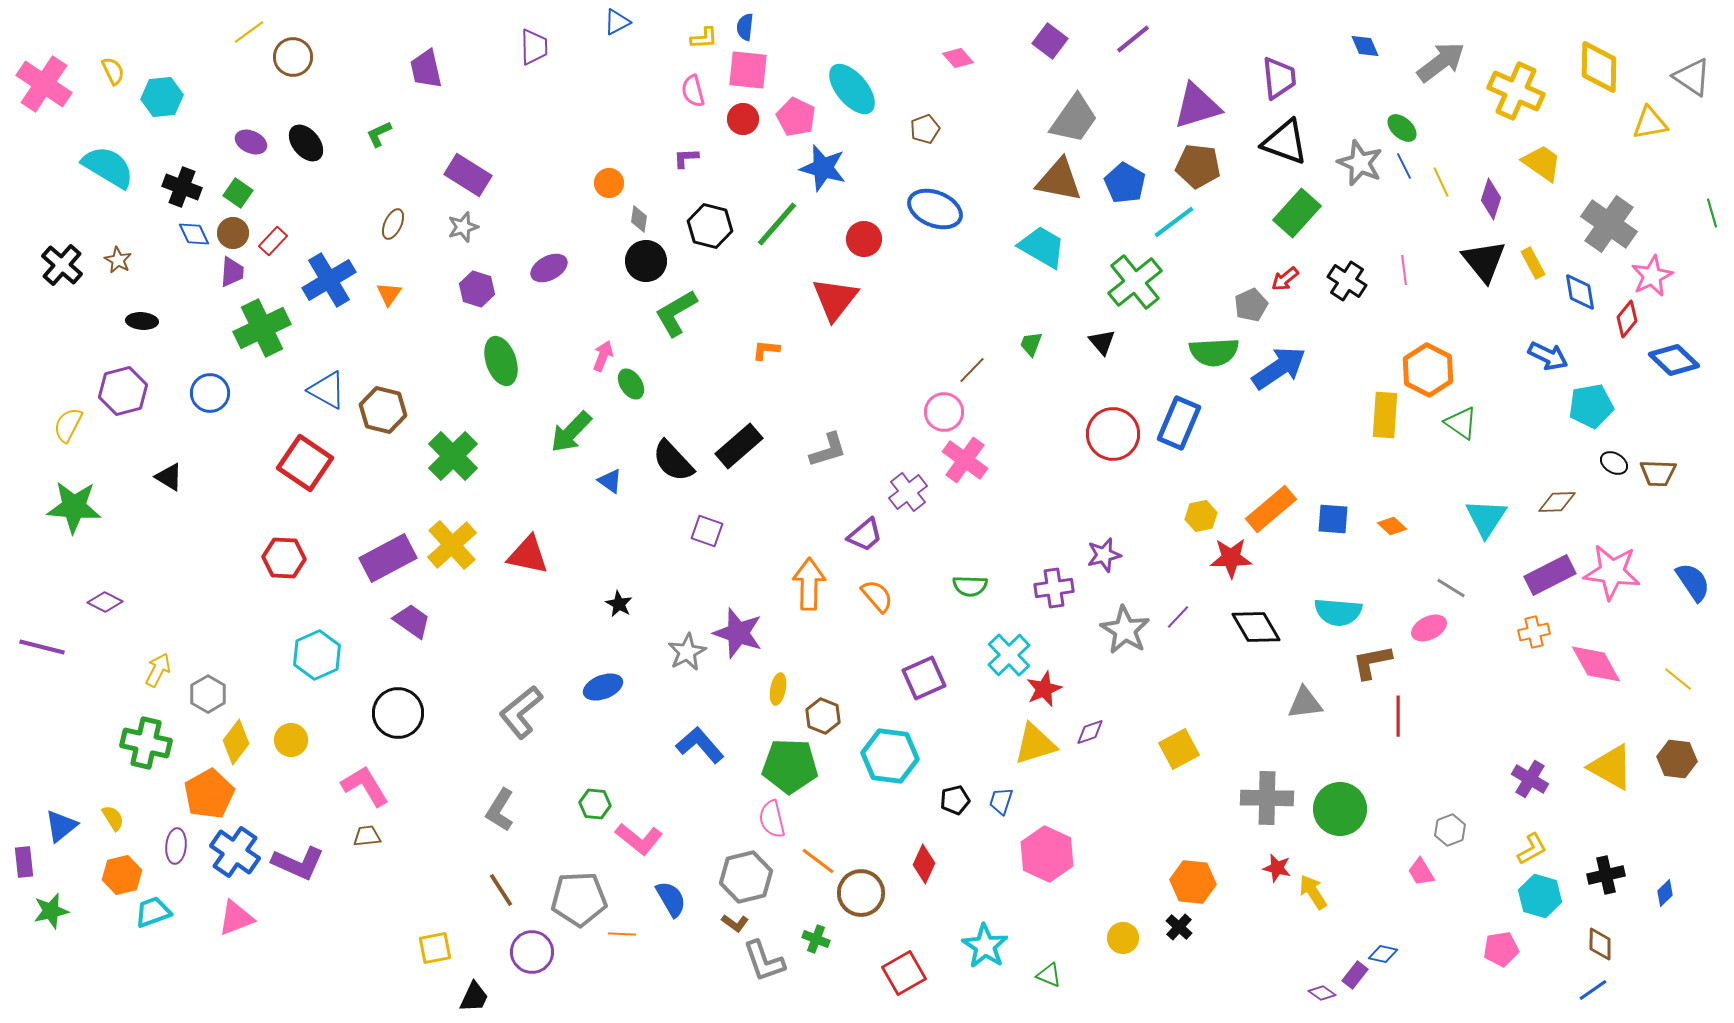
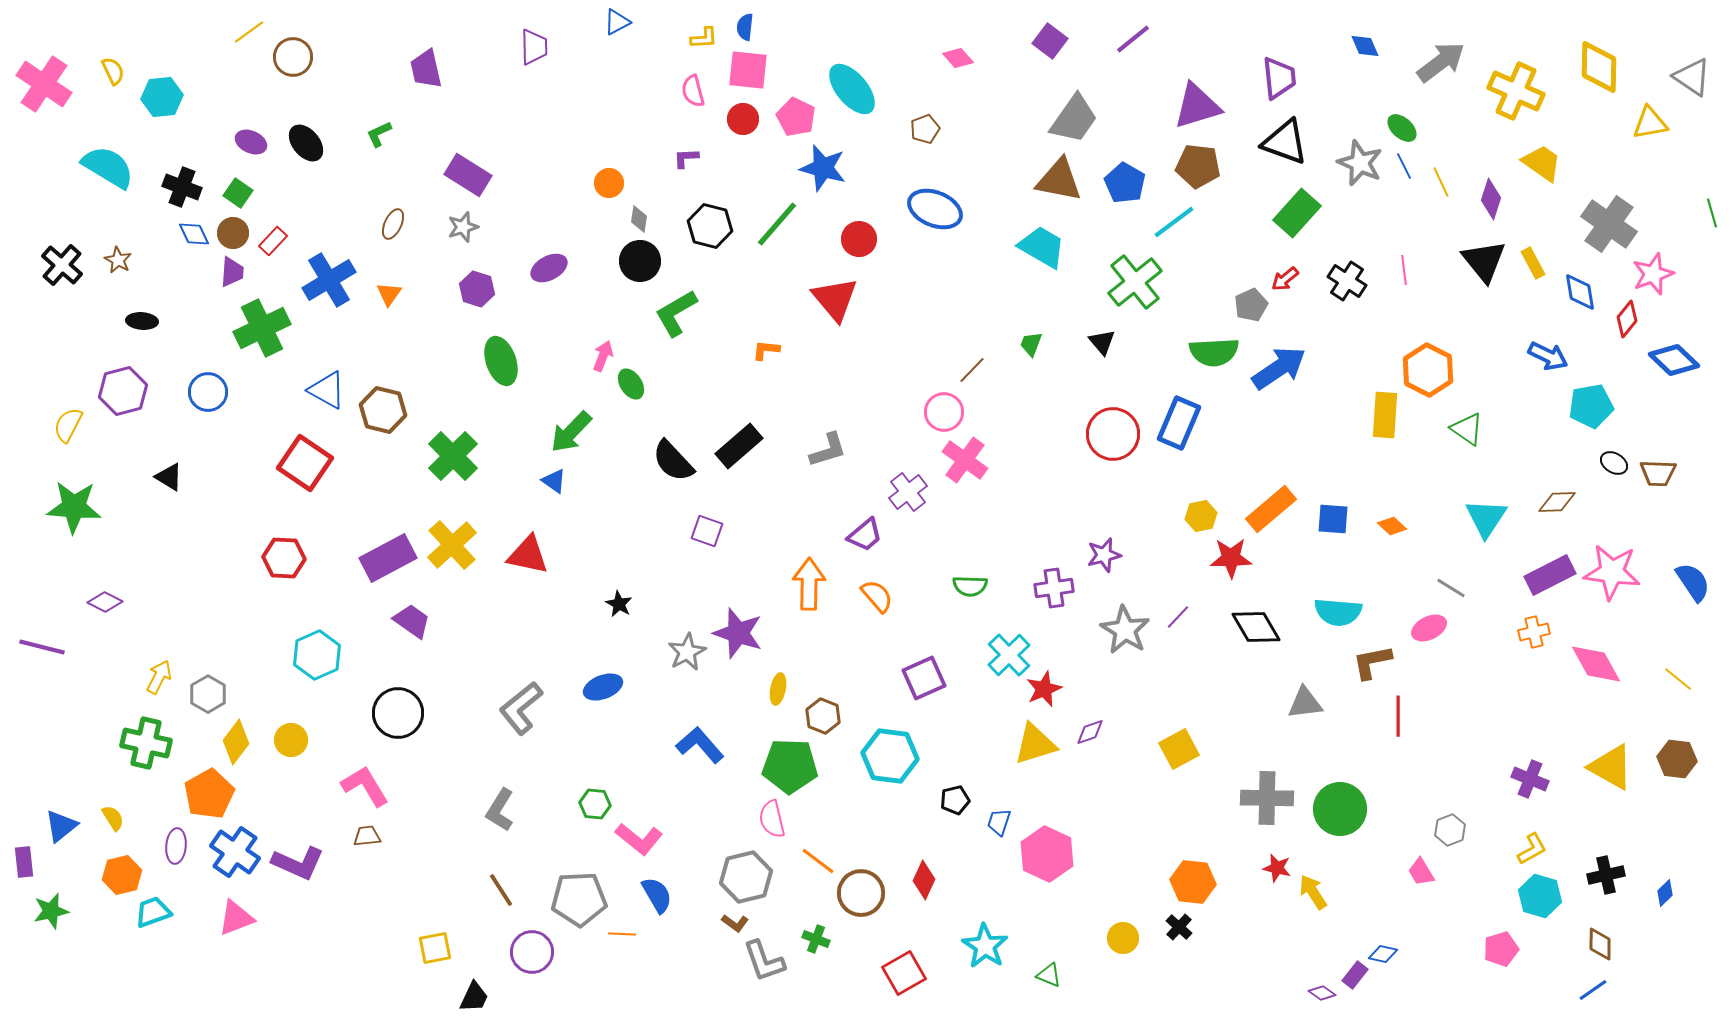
red circle at (864, 239): moved 5 px left
black circle at (646, 261): moved 6 px left
pink star at (1652, 276): moved 1 px right, 2 px up; rotated 6 degrees clockwise
red triangle at (835, 299): rotated 18 degrees counterclockwise
blue circle at (210, 393): moved 2 px left, 1 px up
green triangle at (1461, 423): moved 6 px right, 6 px down
blue triangle at (610, 481): moved 56 px left
yellow arrow at (158, 670): moved 1 px right, 7 px down
gray L-shape at (521, 712): moved 4 px up
purple cross at (1530, 779): rotated 9 degrees counterclockwise
blue trapezoid at (1001, 801): moved 2 px left, 21 px down
red diamond at (924, 864): moved 16 px down
blue semicircle at (671, 899): moved 14 px left, 4 px up
pink pentagon at (1501, 949): rotated 8 degrees counterclockwise
